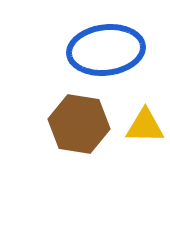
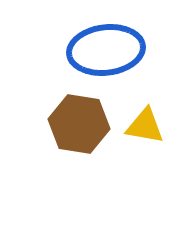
yellow triangle: rotated 9 degrees clockwise
